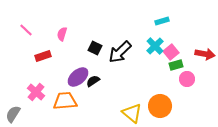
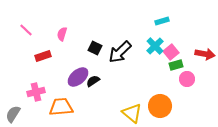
pink cross: rotated 36 degrees clockwise
orange trapezoid: moved 4 px left, 6 px down
